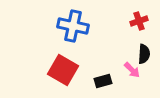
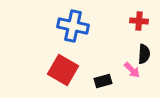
red cross: rotated 24 degrees clockwise
